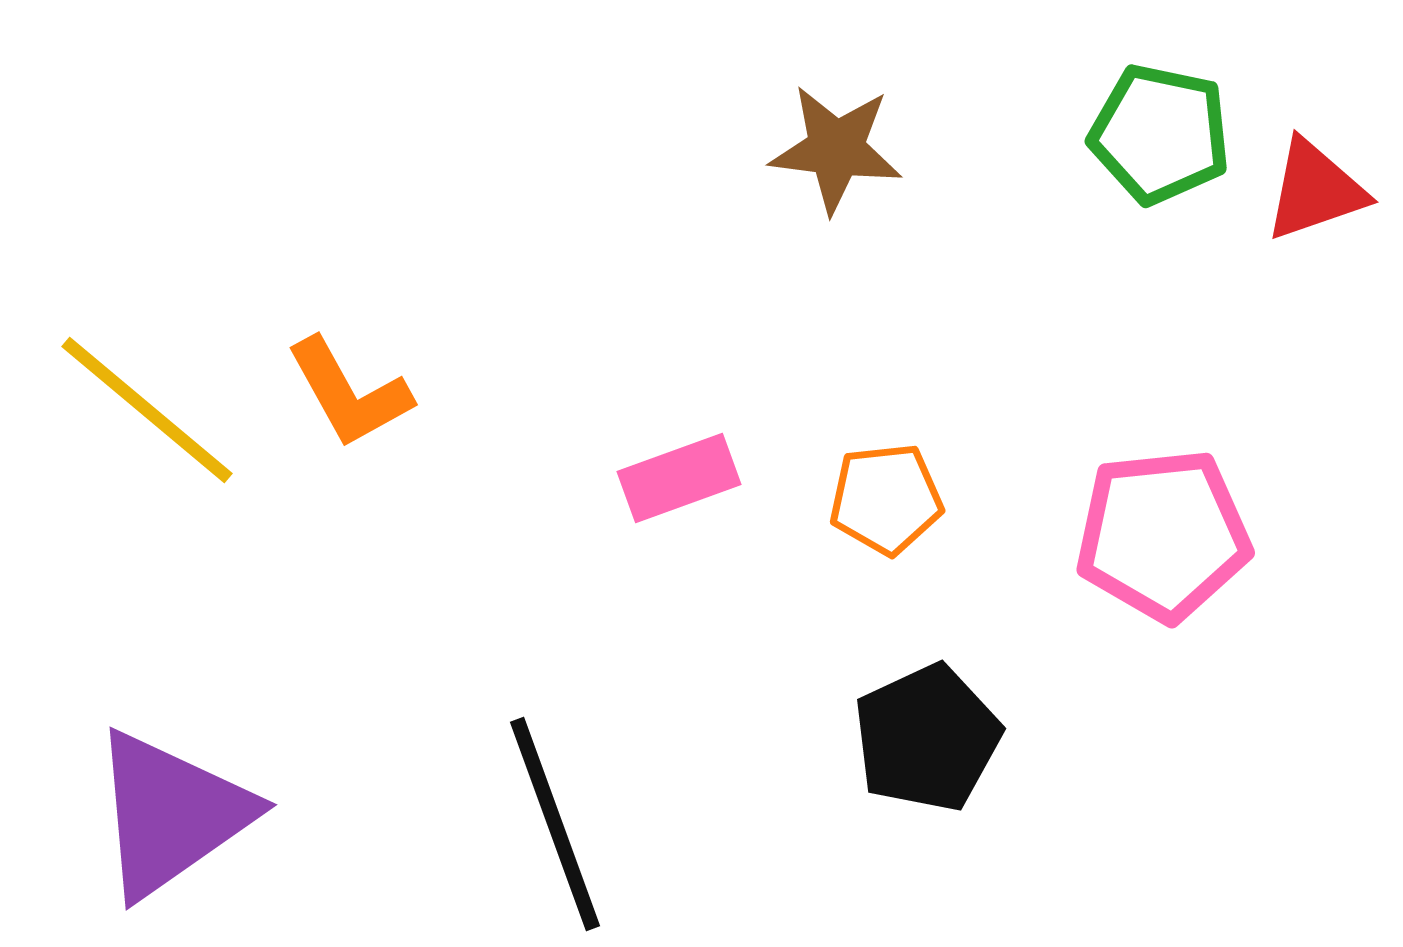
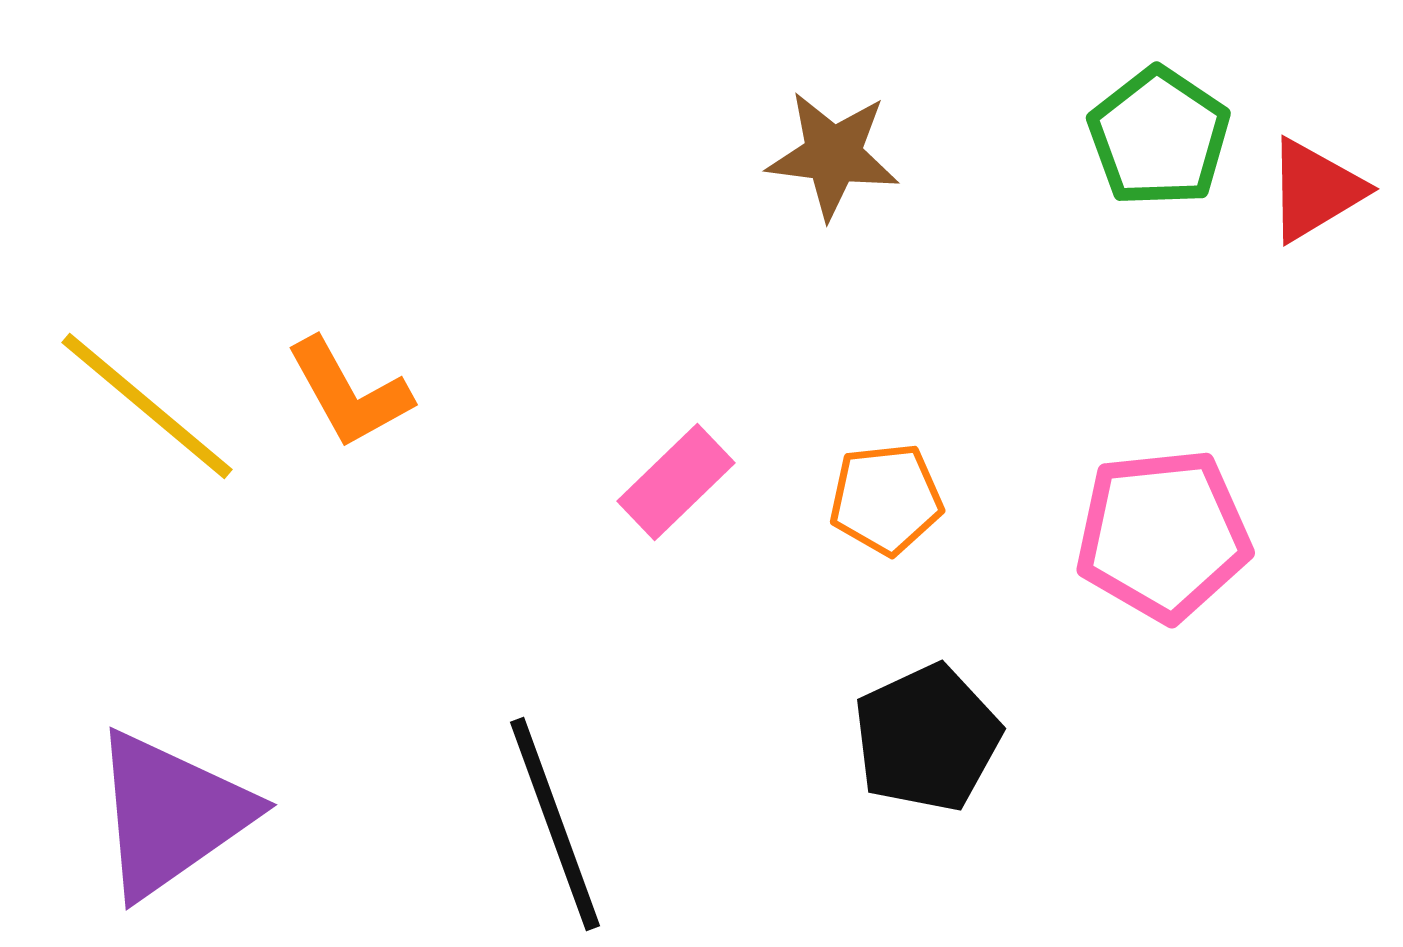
green pentagon: moved 1 px left, 3 px down; rotated 22 degrees clockwise
brown star: moved 3 px left, 6 px down
red triangle: rotated 12 degrees counterclockwise
yellow line: moved 4 px up
pink rectangle: moved 3 px left, 4 px down; rotated 24 degrees counterclockwise
